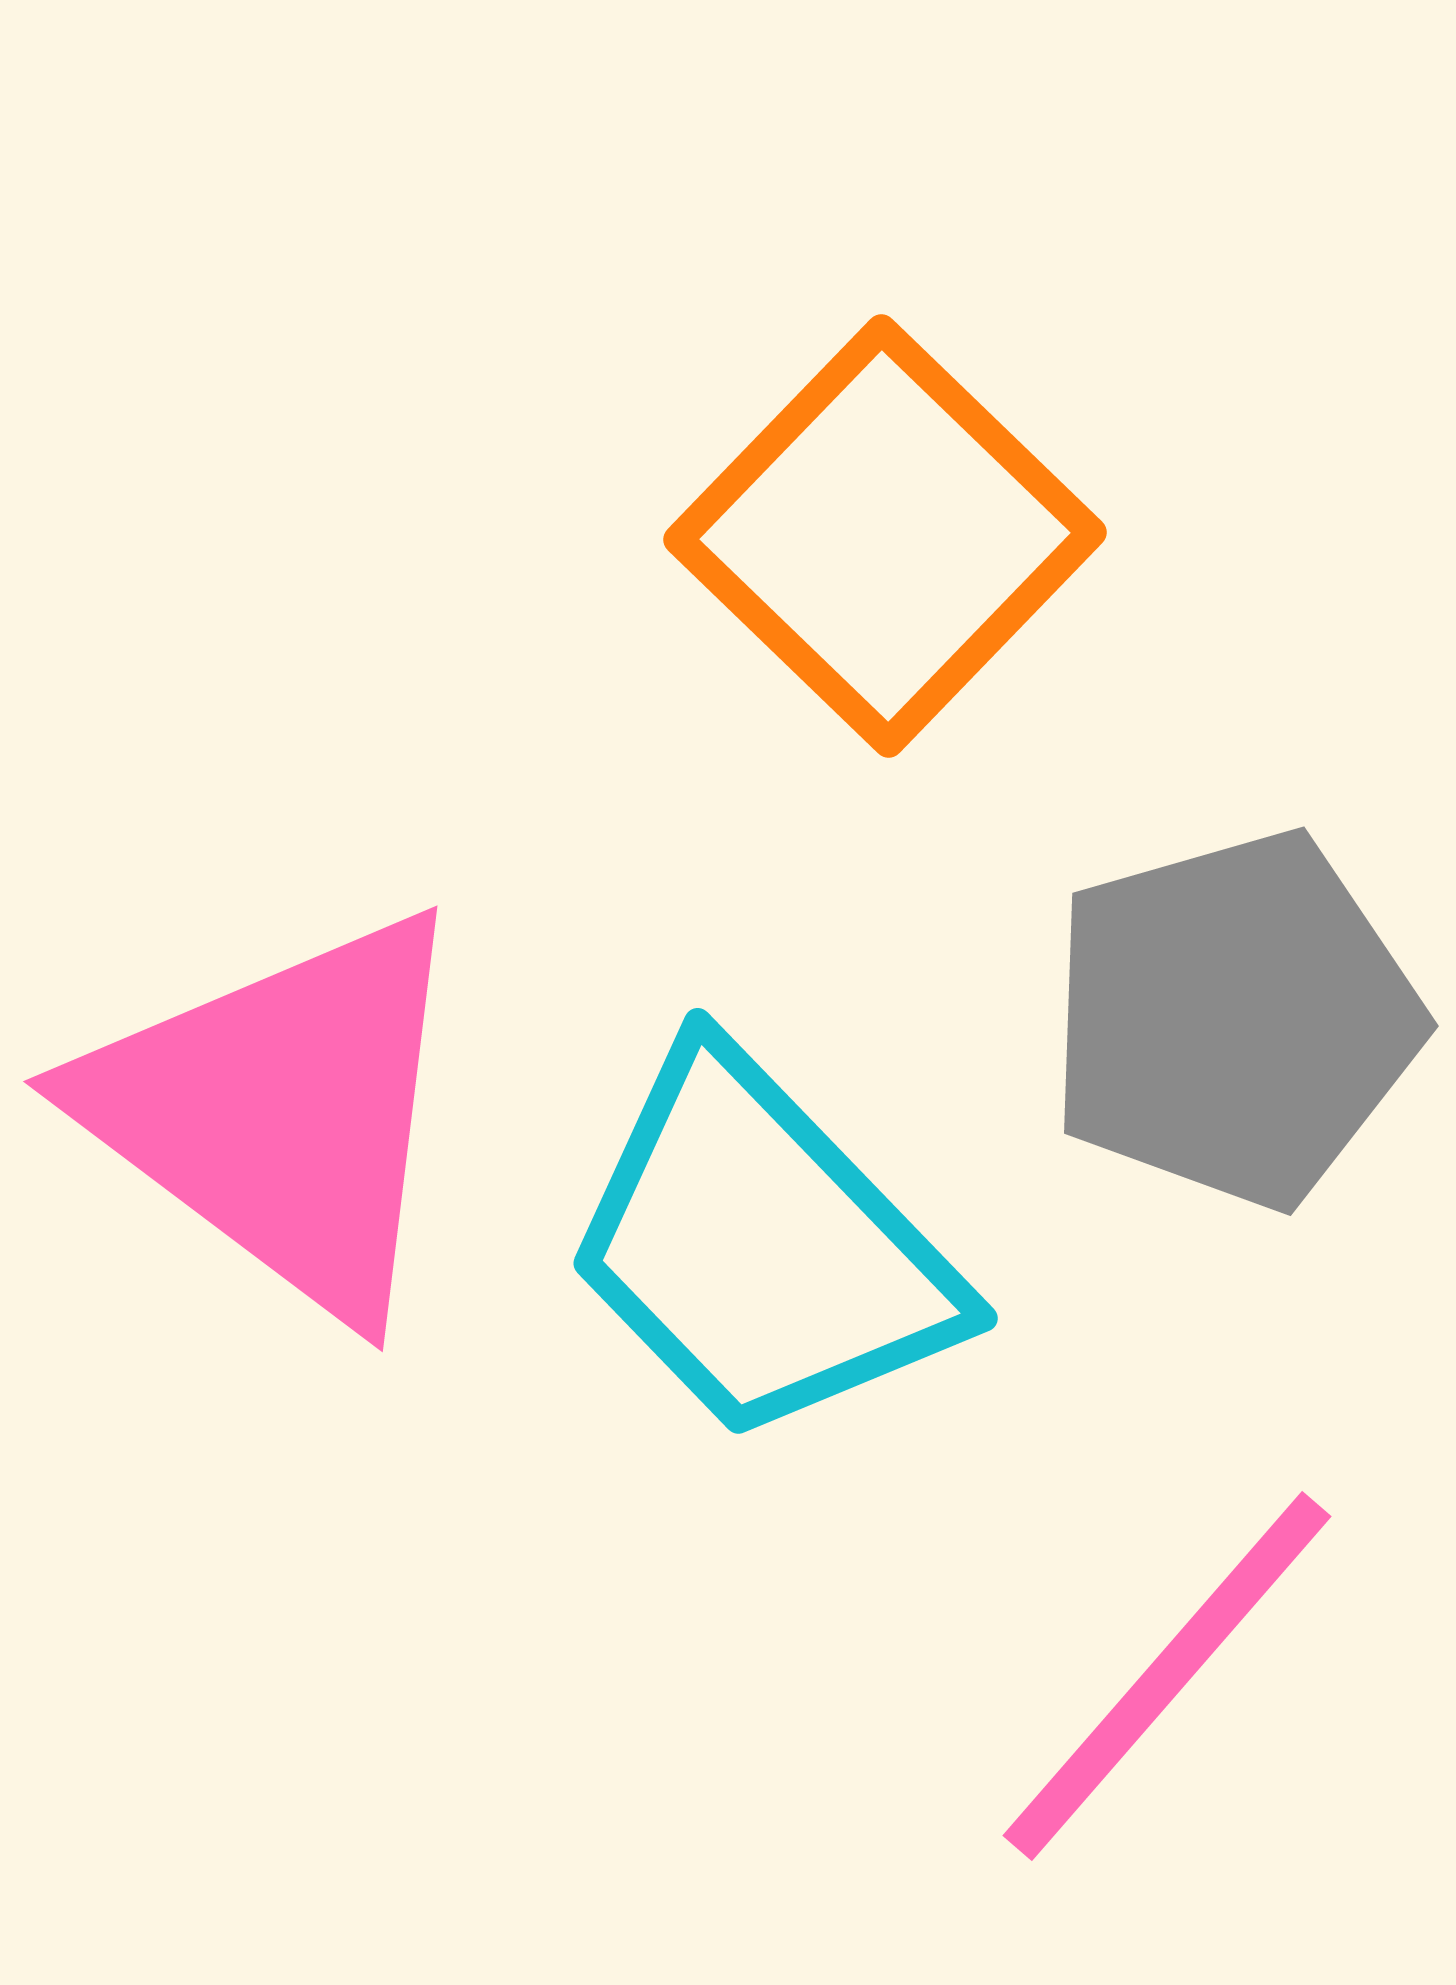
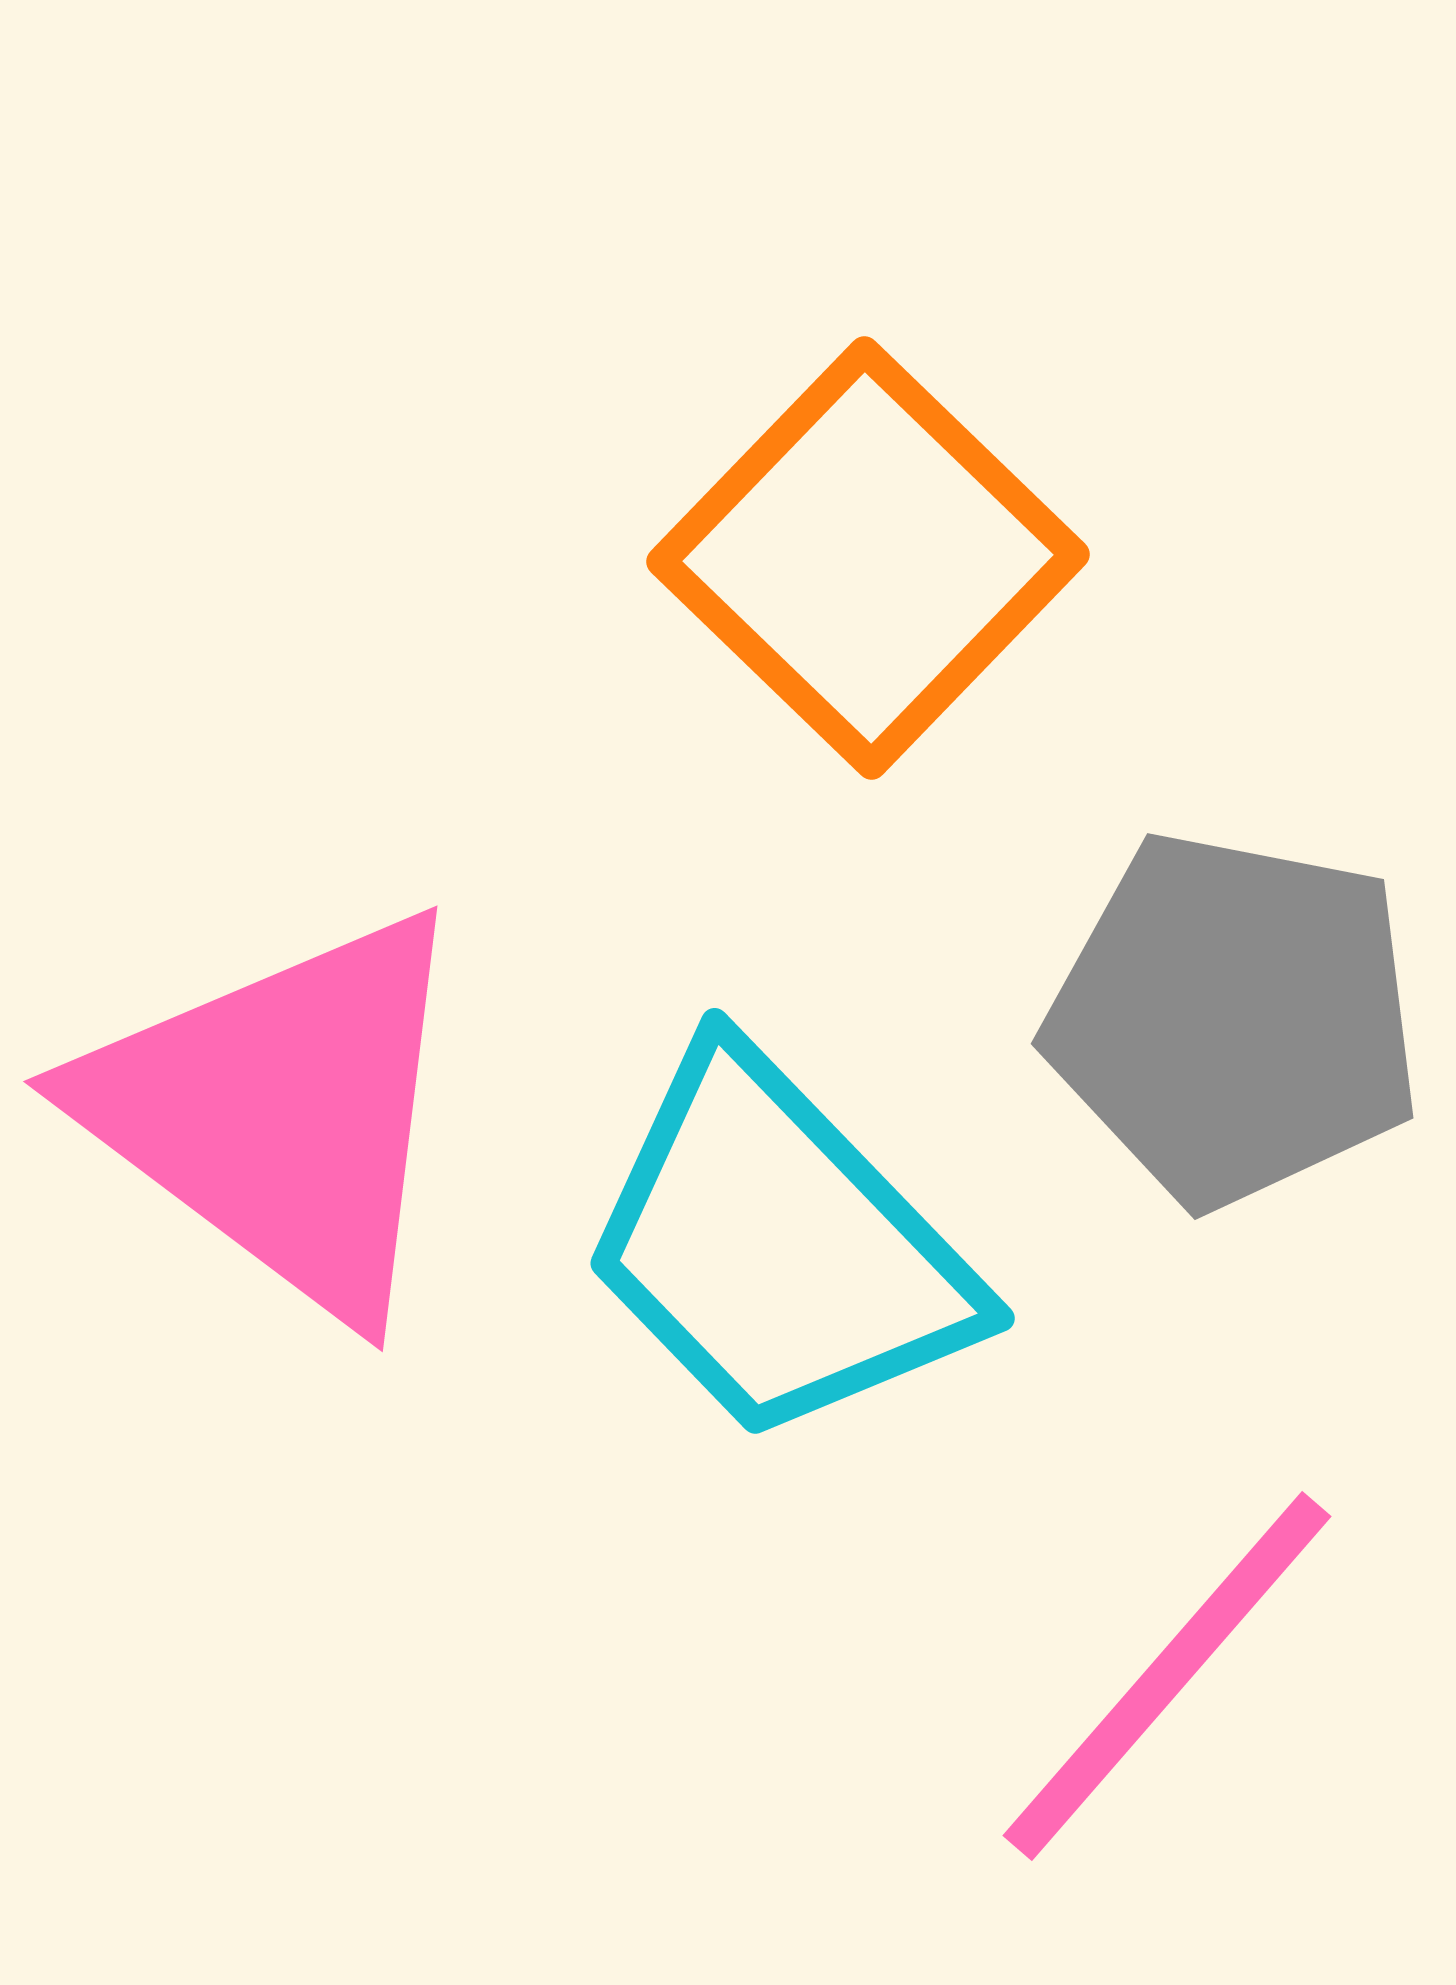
orange square: moved 17 px left, 22 px down
gray pentagon: rotated 27 degrees clockwise
cyan trapezoid: moved 17 px right
